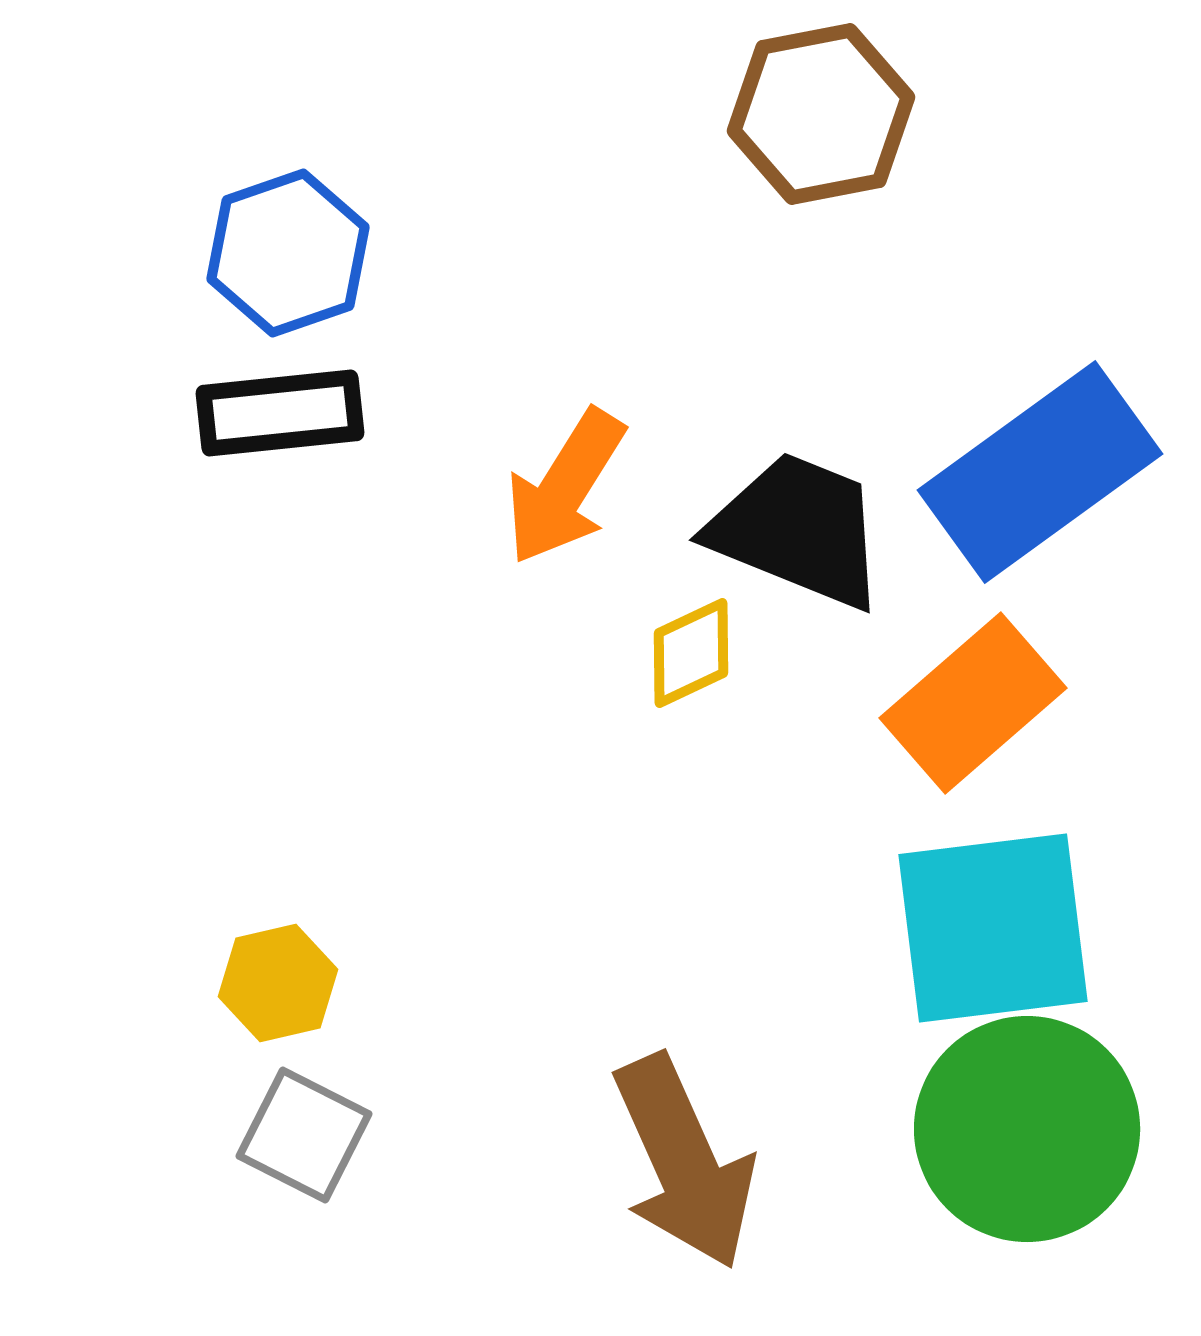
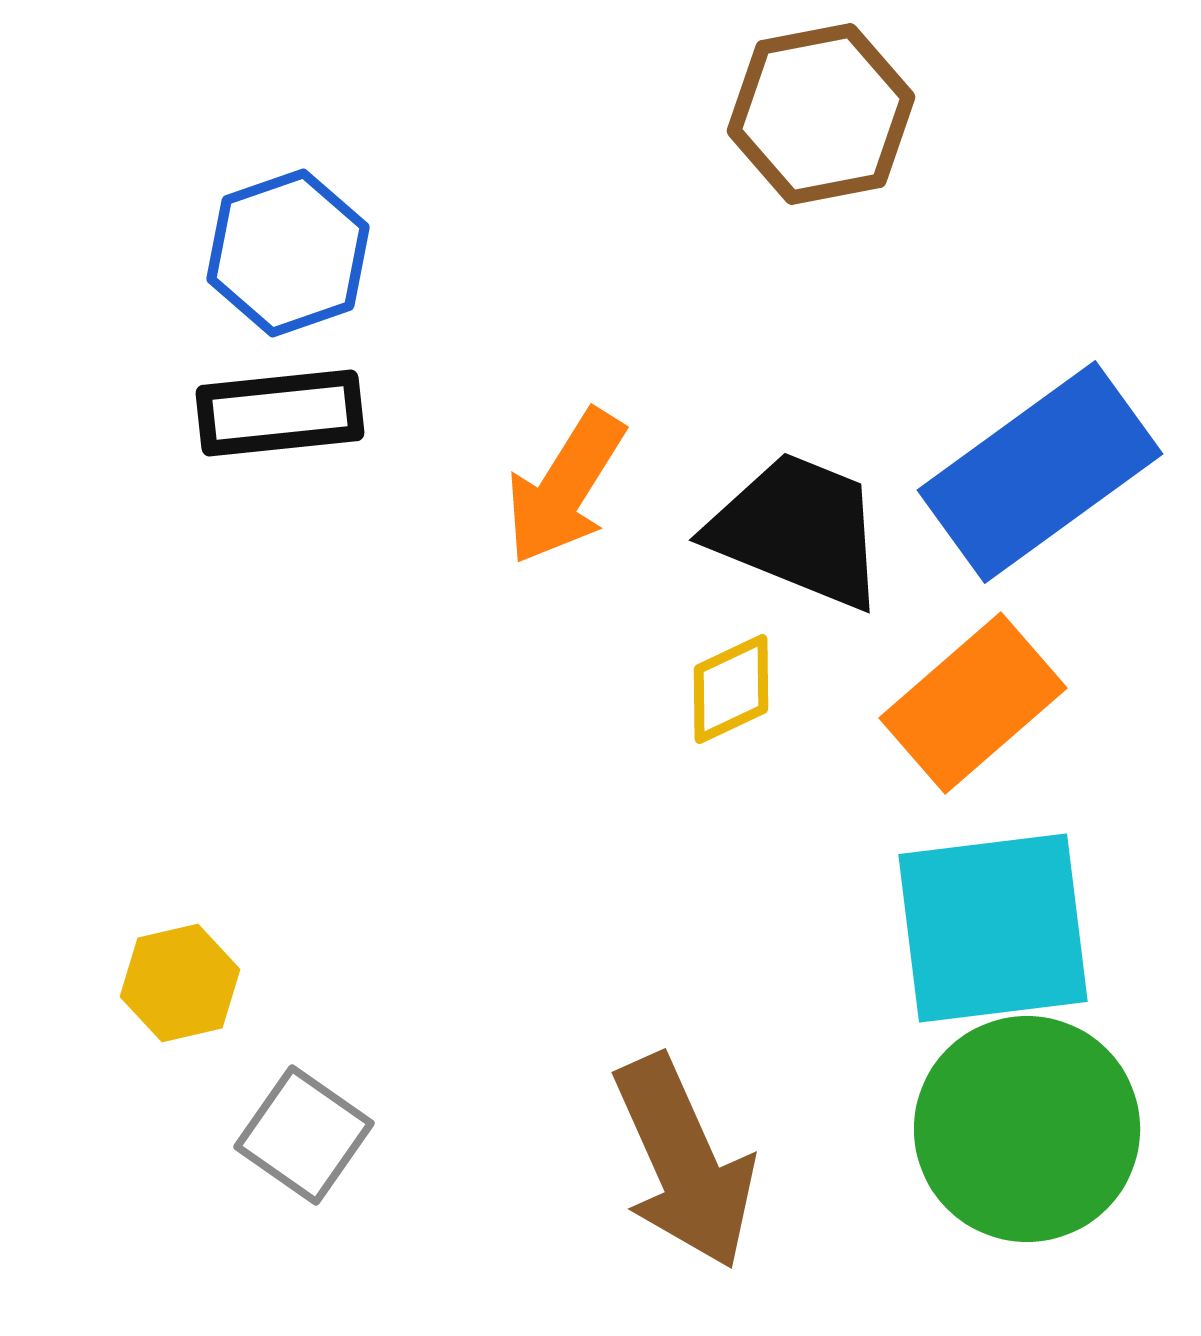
yellow diamond: moved 40 px right, 36 px down
yellow hexagon: moved 98 px left
gray square: rotated 8 degrees clockwise
